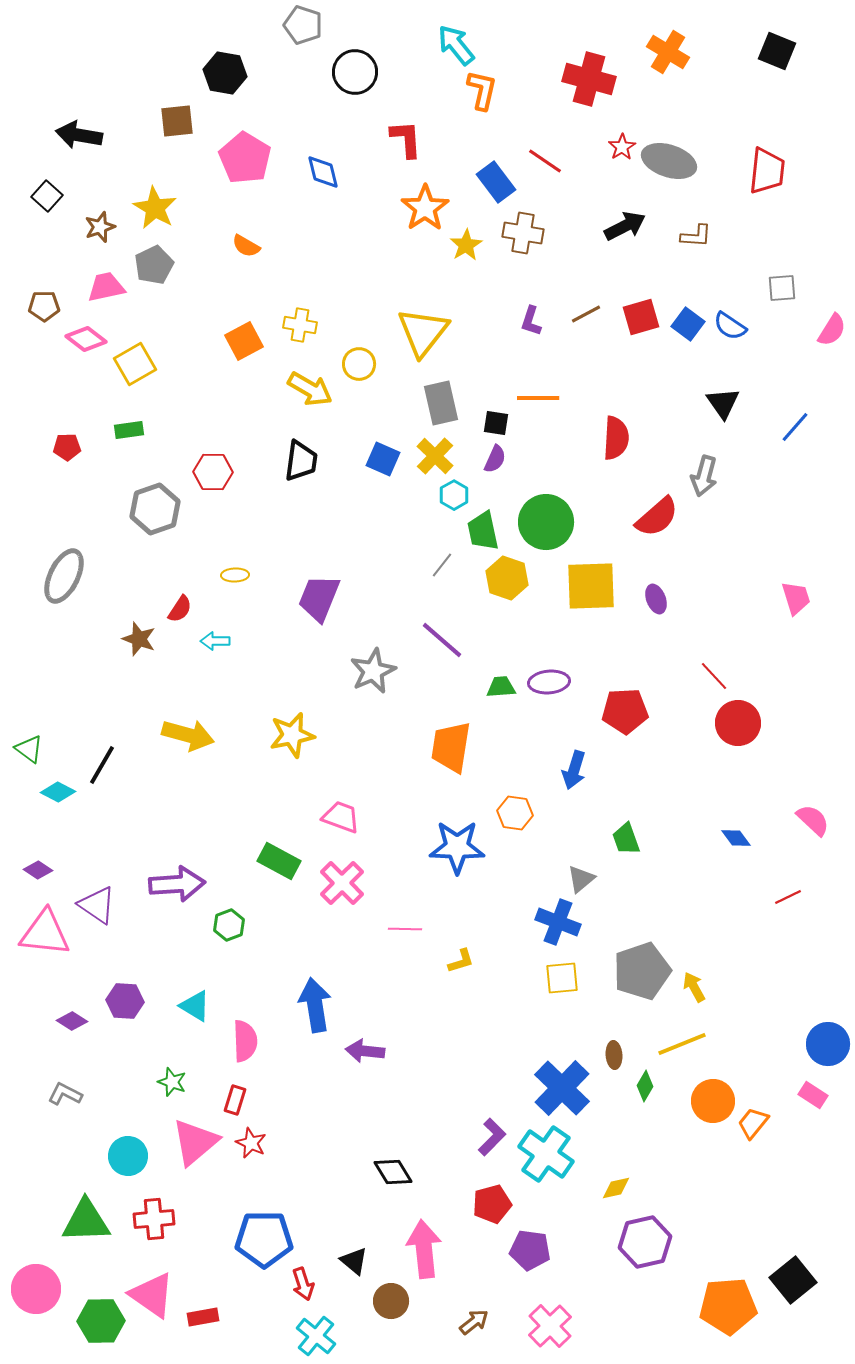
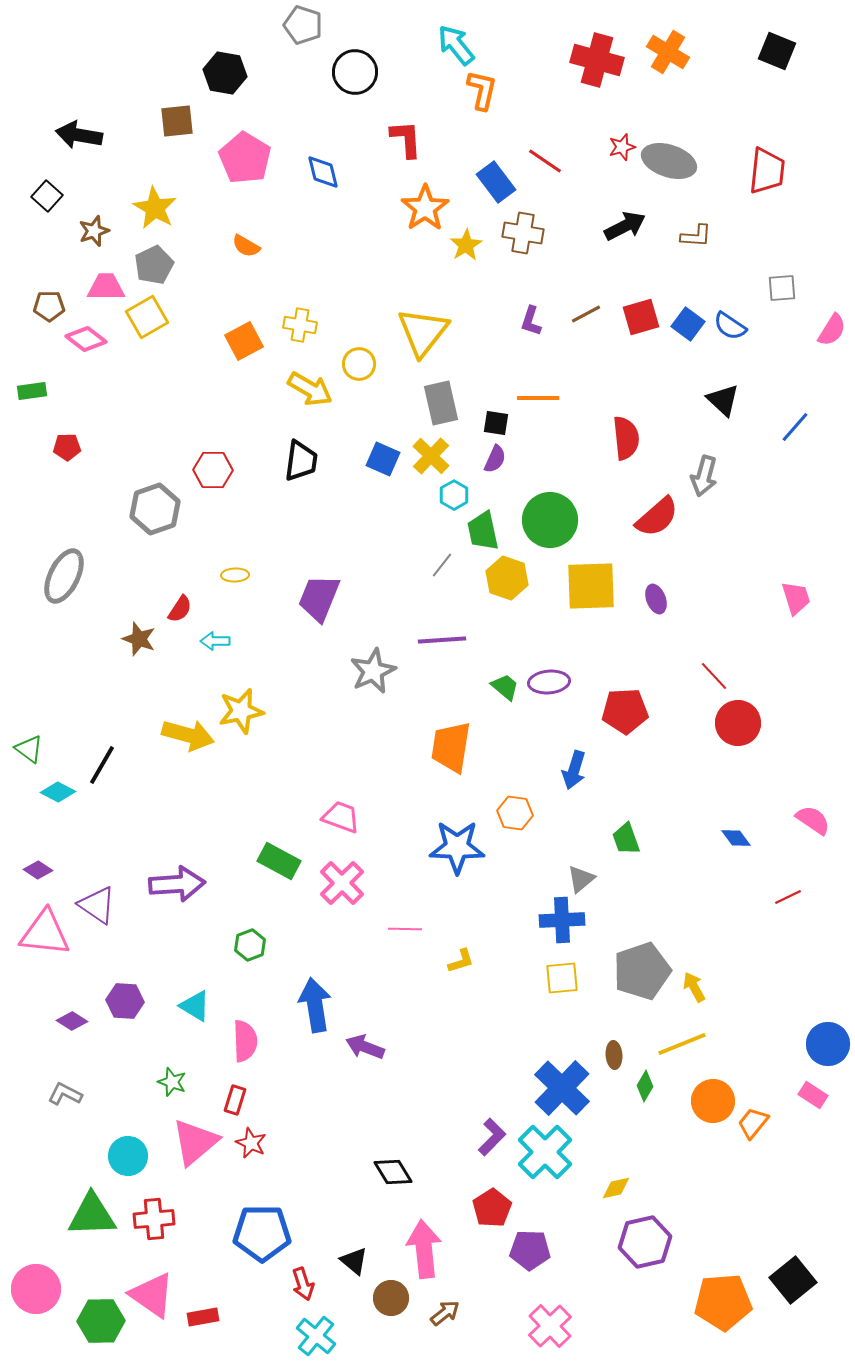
red cross at (589, 79): moved 8 px right, 19 px up
red star at (622, 147): rotated 16 degrees clockwise
brown star at (100, 227): moved 6 px left, 4 px down
pink trapezoid at (106, 287): rotated 12 degrees clockwise
brown pentagon at (44, 306): moved 5 px right
yellow square at (135, 364): moved 12 px right, 47 px up
black triangle at (723, 403): moved 3 px up; rotated 12 degrees counterclockwise
green rectangle at (129, 430): moved 97 px left, 39 px up
red semicircle at (616, 438): moved 10 px right; rotated 9 degrees counterclockwise
yellow cross at (435, 456): moved 4 px left
red hexagon at (213, 472): moved 2 px up
green circle at (546, 522): moved 4 px right, 2 px up
purple line at (442, 640): rotated 45 degrees counterclockwise
green trapezoid at (501, 687): moved 4 px right; rotated 44 degrees clockwise
yellow star at (292, 735): moved 51 px left, 24 px up
pink semicircle at (813, 820): rotated 9 degrees counterclockwise
blue cross at (558, 922): moved 4 px right, 2 px up; rotated 24 degrees counterclockwise
green hexagon at (229, 925): moved 21 px right, 20 px down
purple arrow at (365, 1051): moved 4 px up; rotated 15 degrees clockwise
cyan cross at (546, 1154): moved 1 px left, 2 px up; rotated 10 degrees clockwise
red pentagon at (492, 1204): moved 4 px down; rotated 18 degrees counterclockwise
green triangle at (86, 1221): moved 6 px right, 6 px up
blue pentagon at (264, 1239): moved 2 px left, 6 px up
purple pentagon at (530, 1250): rotated 6 degrees counterclockwise
brown circle at (391, 1301): moved 3 px up
orange pentagon at (728, 1306): moved 5 px left, 4 px up
brown arrow at (474, 1322): moved 29 px left, 9 px up
